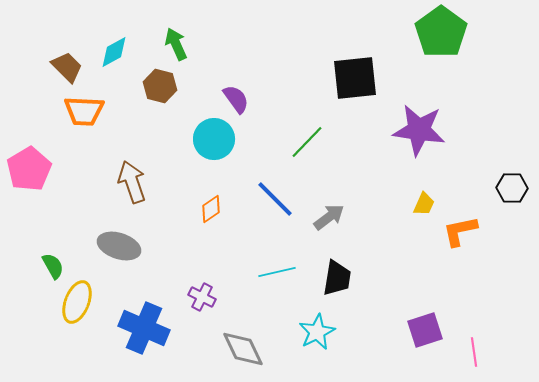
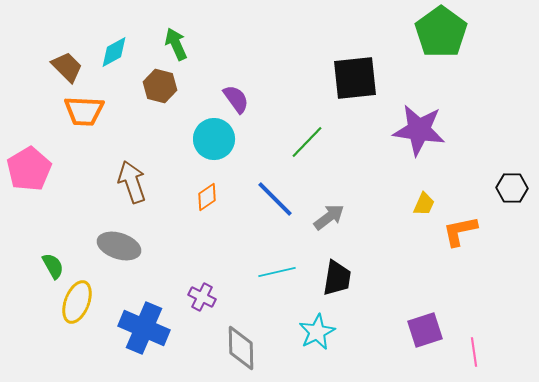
orange diamond: moved 4 px left, 12 px up
gray diamond: moved 2 px left, 1 px up; rotated 24 degrees clockwise
